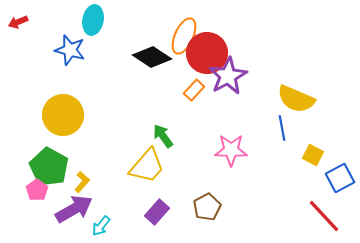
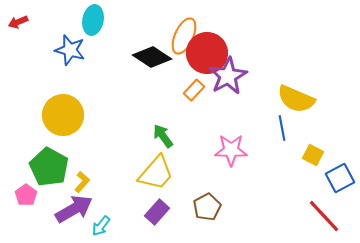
yellow trapezoid: moved 9 px right, 7 px down
pink pentagon: moved 11 px left, 5 px down
